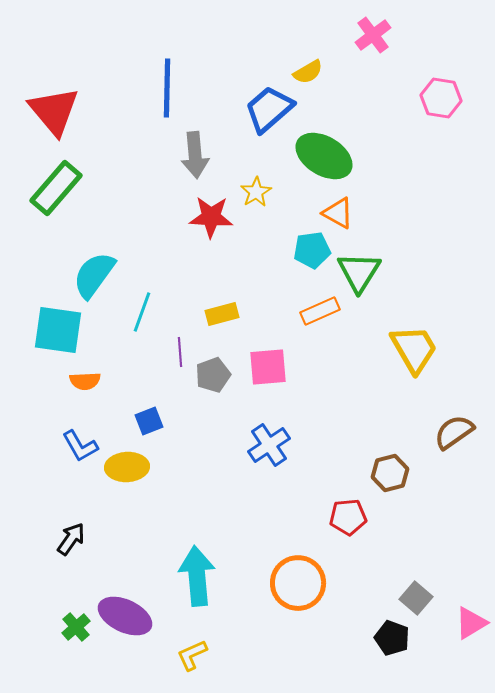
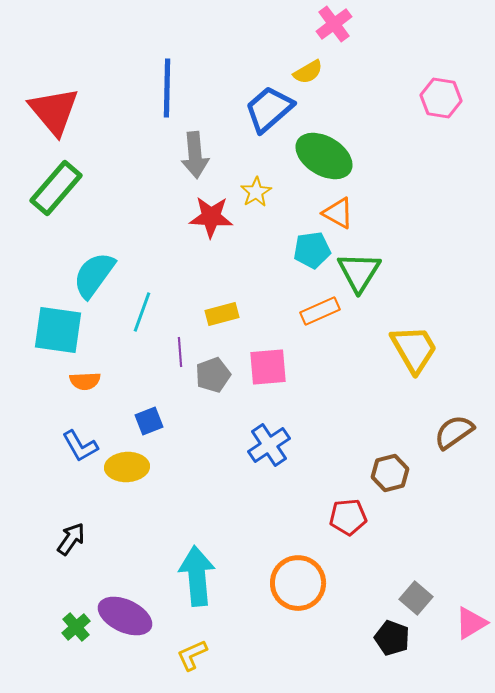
pink cross: moved 39 px left, 11 px up
